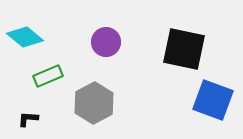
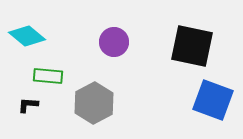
cyan diamond: moved 2 px right, 1 px up
purple circle: moved 8 px right
black square: moved 8 px right, 3 px up
green rectangle: rotated 28 degrees clockwise
black L-shape: moved 14 px up
